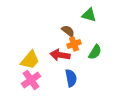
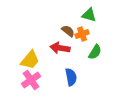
orange cross: moved 8 px right, 10 px up
red arrow: moved 7 px up
blue semicircle: moved 1 px up
